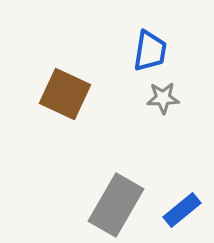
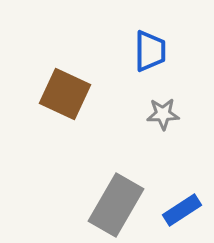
blue trapezoid: rotated 9 degrees counterclockwise
gray star: moved 16 px down
blue rectangle: rotated 6 degrees clockwise
